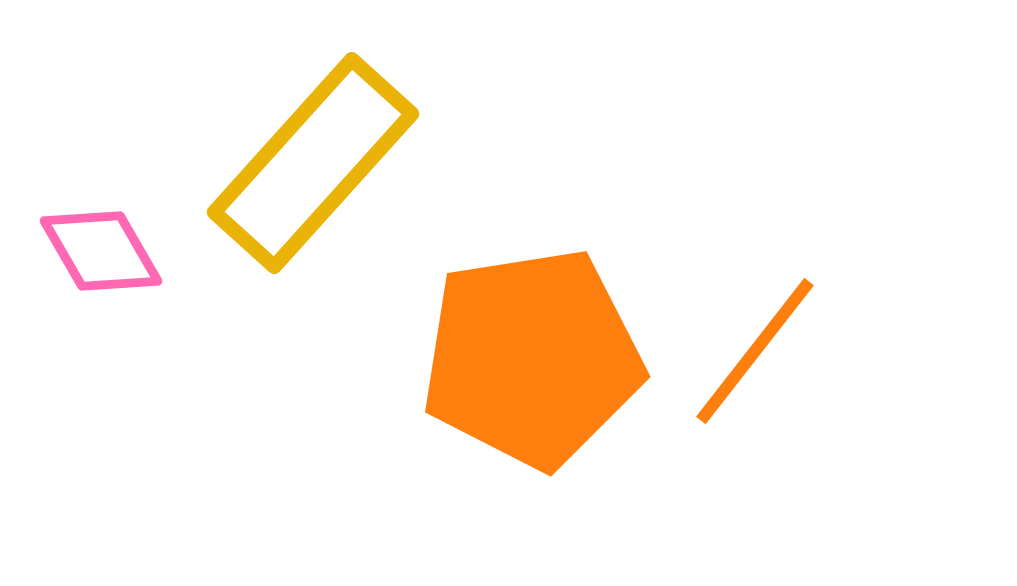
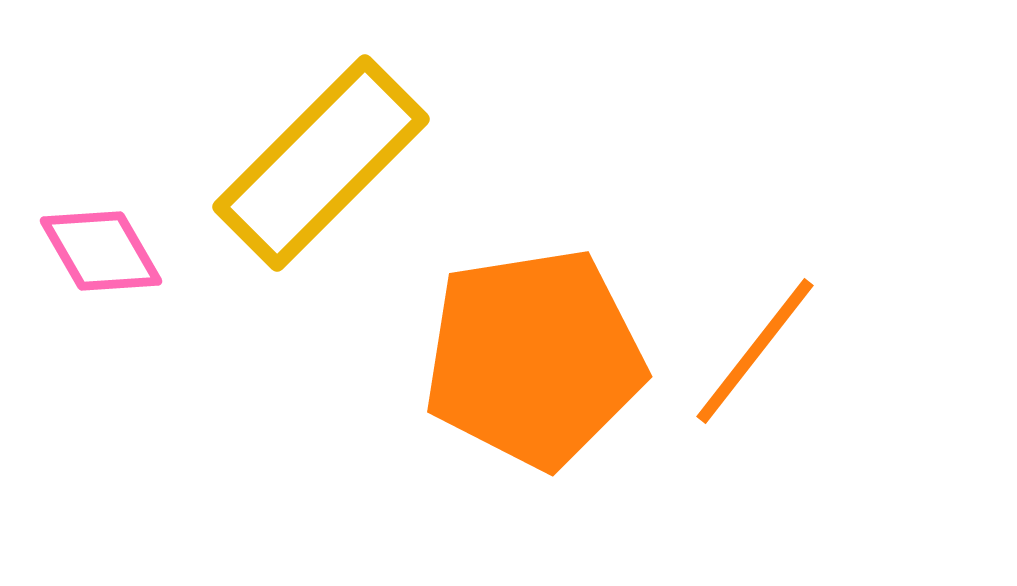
yellow rectangle: moved 8 px right; rotated 3 degrees clockwise
orange pentagon: moved 2 px right
